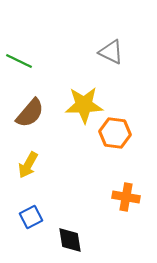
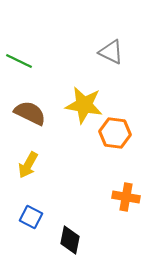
yellow star: rotated 12 degrees clockwise
brown semicircle: rotated 104 degrees counterclockwise
blue square: rotated 35 degrees counterclockwise
black diamond: rotated 20 degrees clockwise
